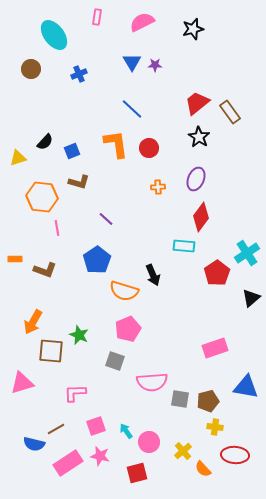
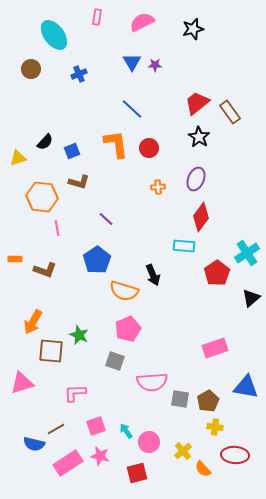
brown pentagon at (208, 401): rotated 15 degrees counterclockwise
